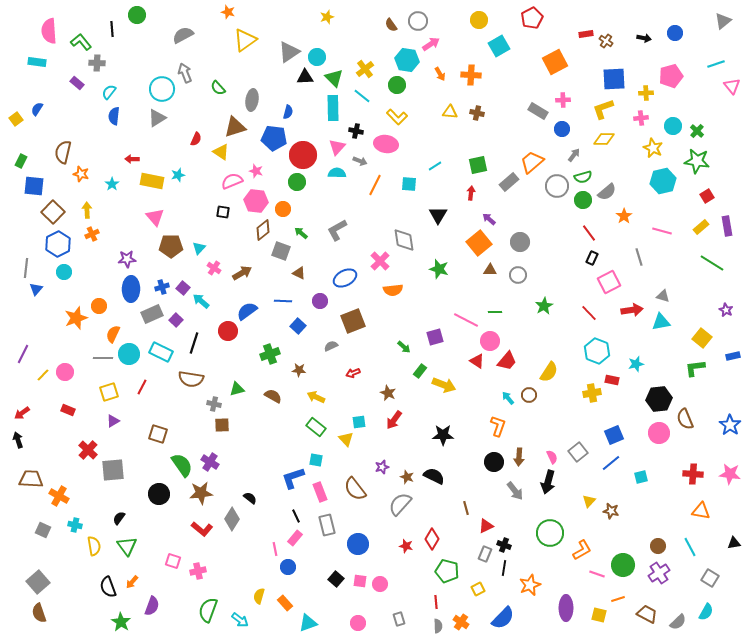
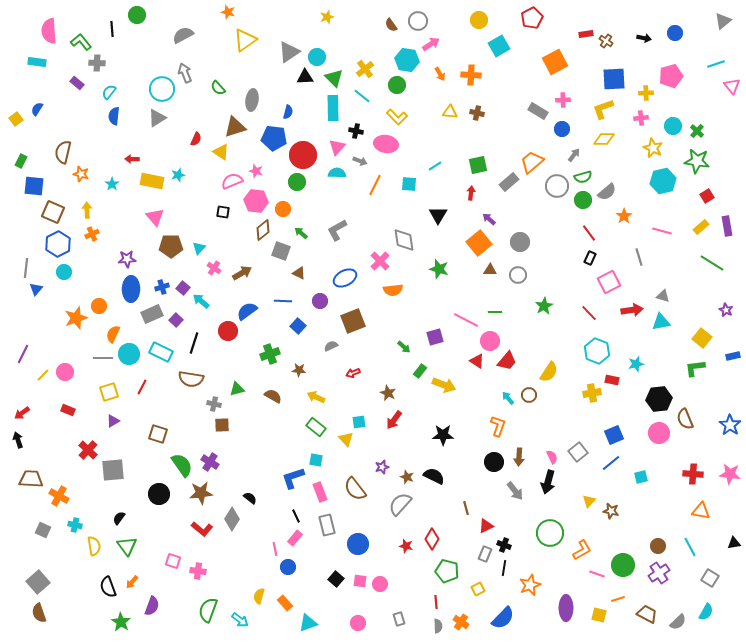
brown square at (53, 212): rotated 20 degrees counterclockwise
black rectangle at (592, 258): moved 2 px left
pink cross at (198, 571): rotated 21 degrees clockwise
